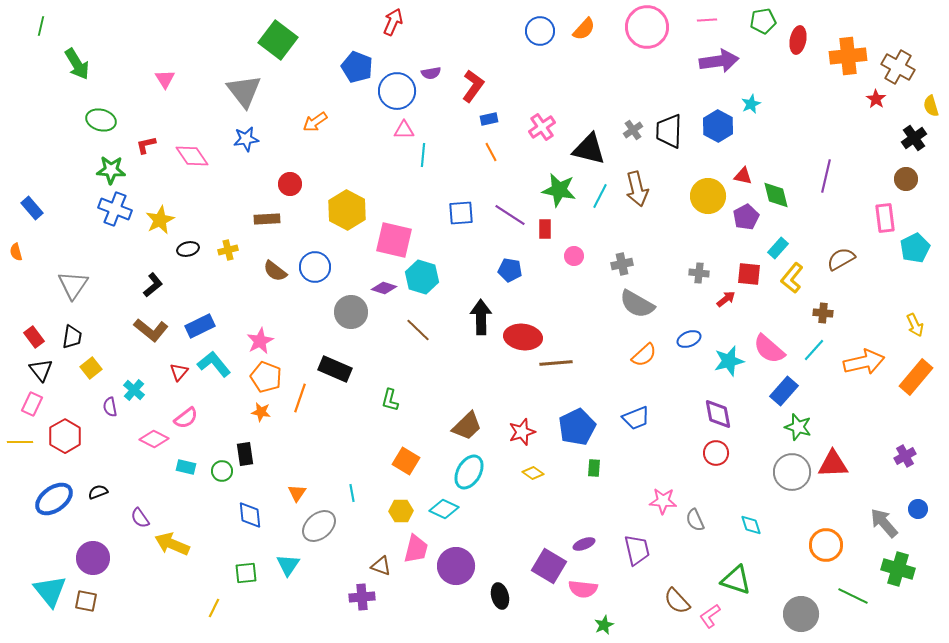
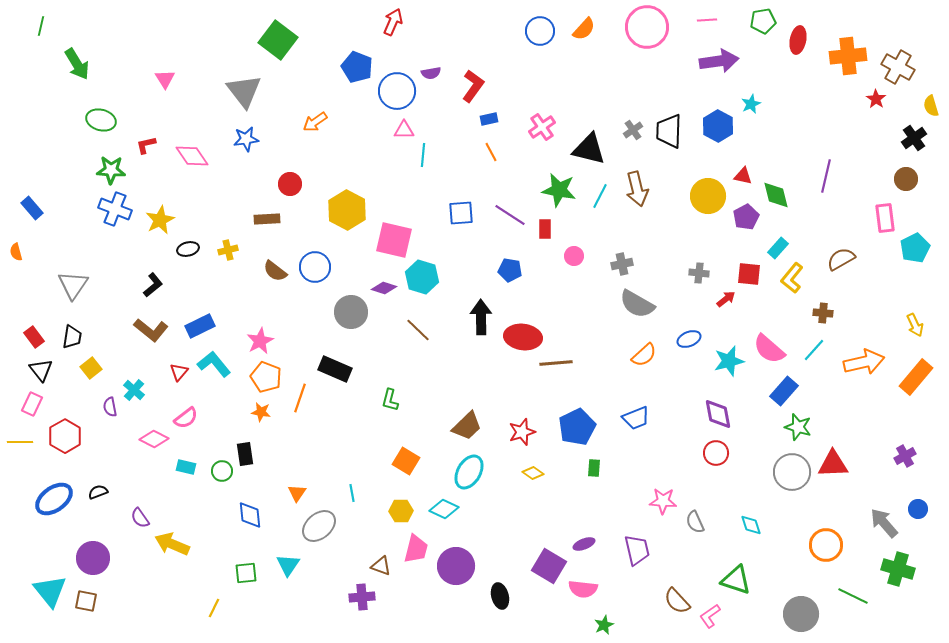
gray semicircle at (695, 520): moved 2 px down
